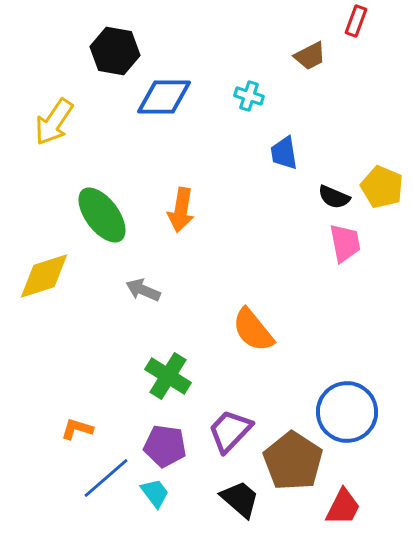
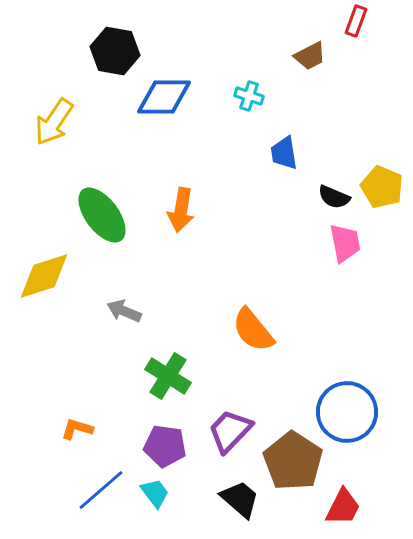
gray arrow: moved 19 px left, 21 px down
blue line: moved 5 px left, 12 px down
